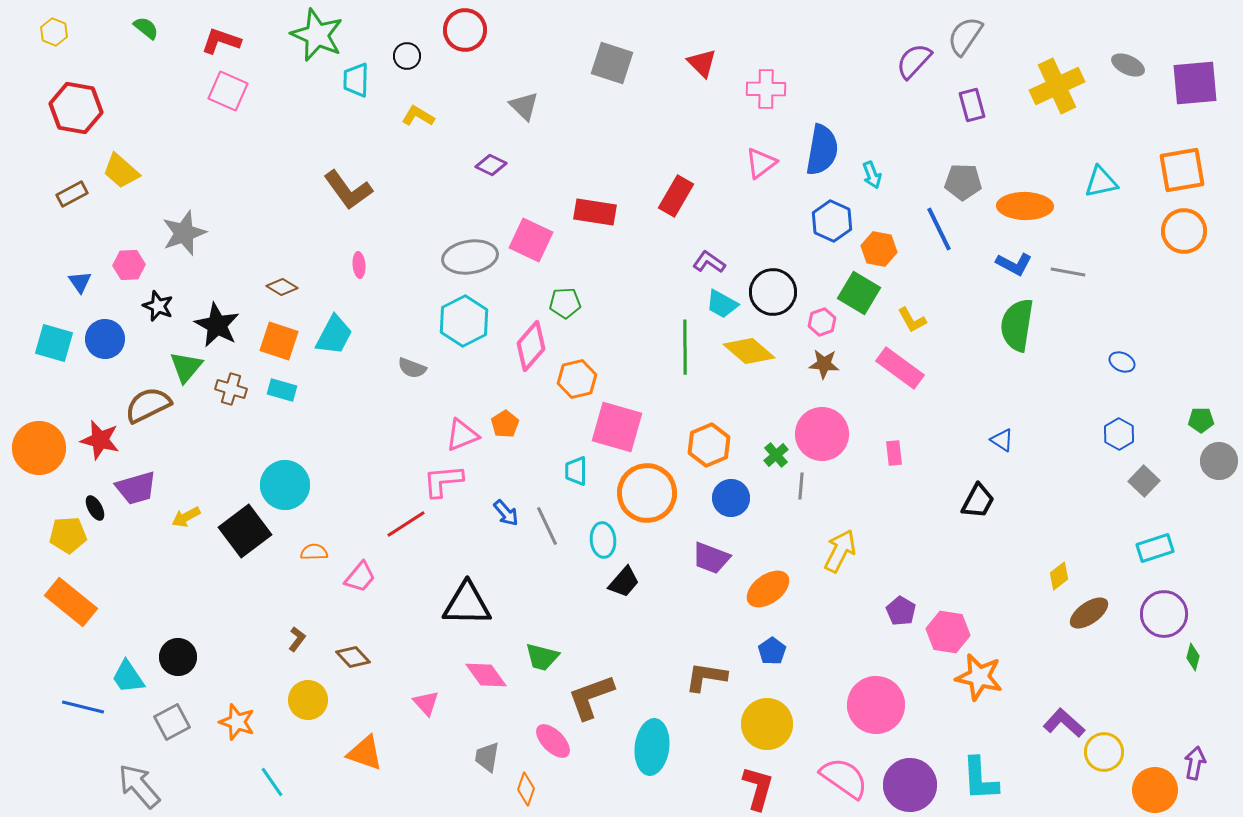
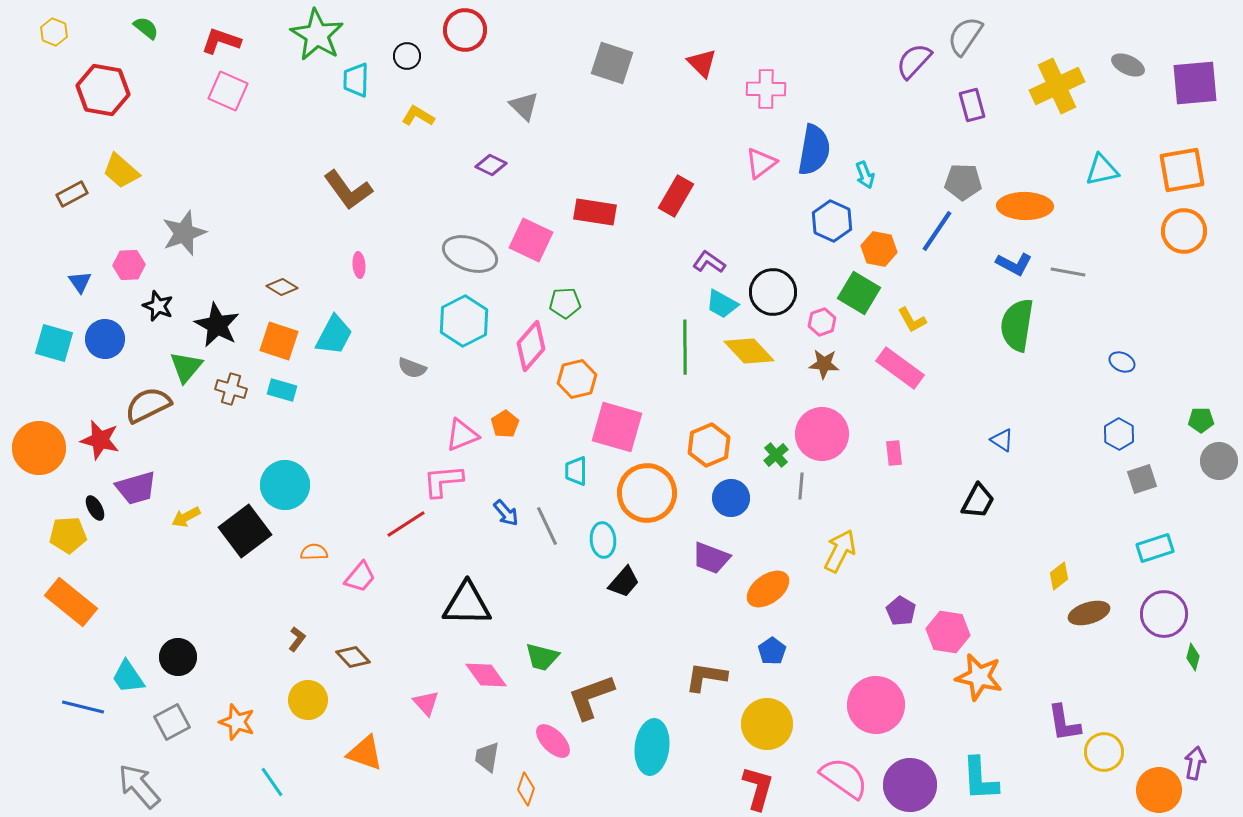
green star at (317, 35): rotated 8 degrees clockwise
red hexagon at (76, 108): moved 27 px right, 18 px up
blue semicircle at (822, 150): moved 8 px left
cyan arrow at (872, 175): moved 7 px left
cyan triangle at (1101, 182): moved 1 px right, 12 px up
blue line at (939, 229): moved 2 px left, 2 px down; rotated 60 degrees clockwise
gray ellipse at (470, 257): moved 3 px up; rotated 28 degrees clockwise
yellow diamond at (749, 351): rotated 6 degrees clockwise
gray square at (1144, 481): moved 2 px left, 2 px up; rotated 28 degrees clockwise
brown ellipse at (1089, 613): rotated 18 degrees clockwise
purple L-shape at (1064, 723): rotated 141 degrees counterclockwise
orange circle at (1155, 790): moved 4 px right
